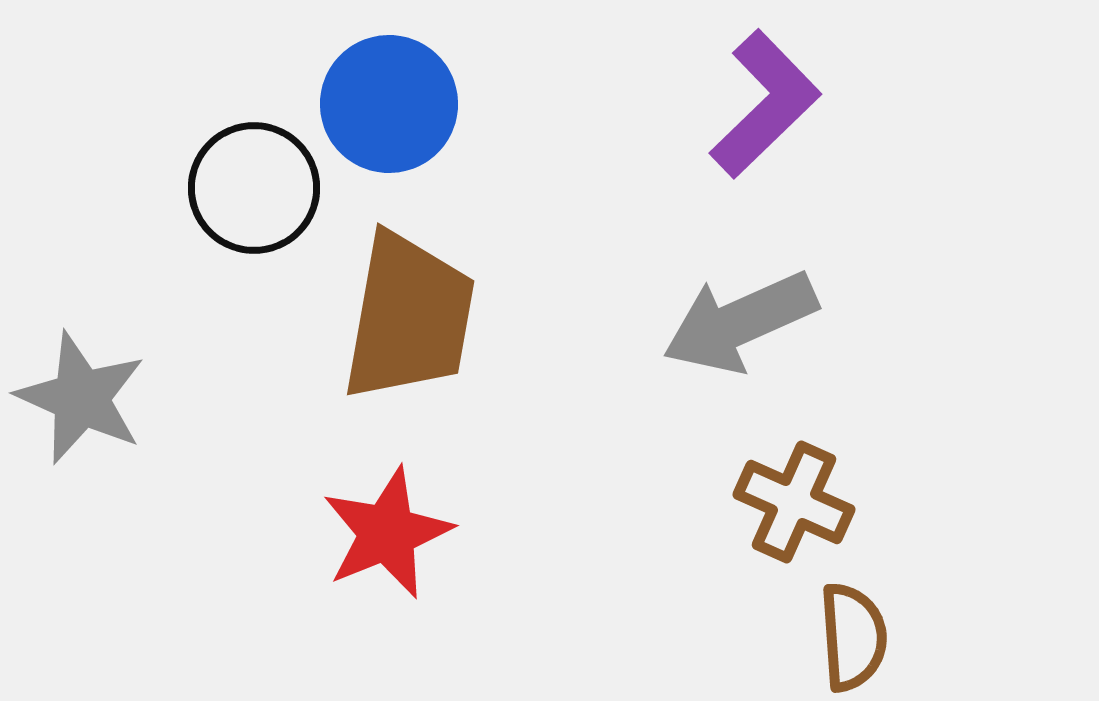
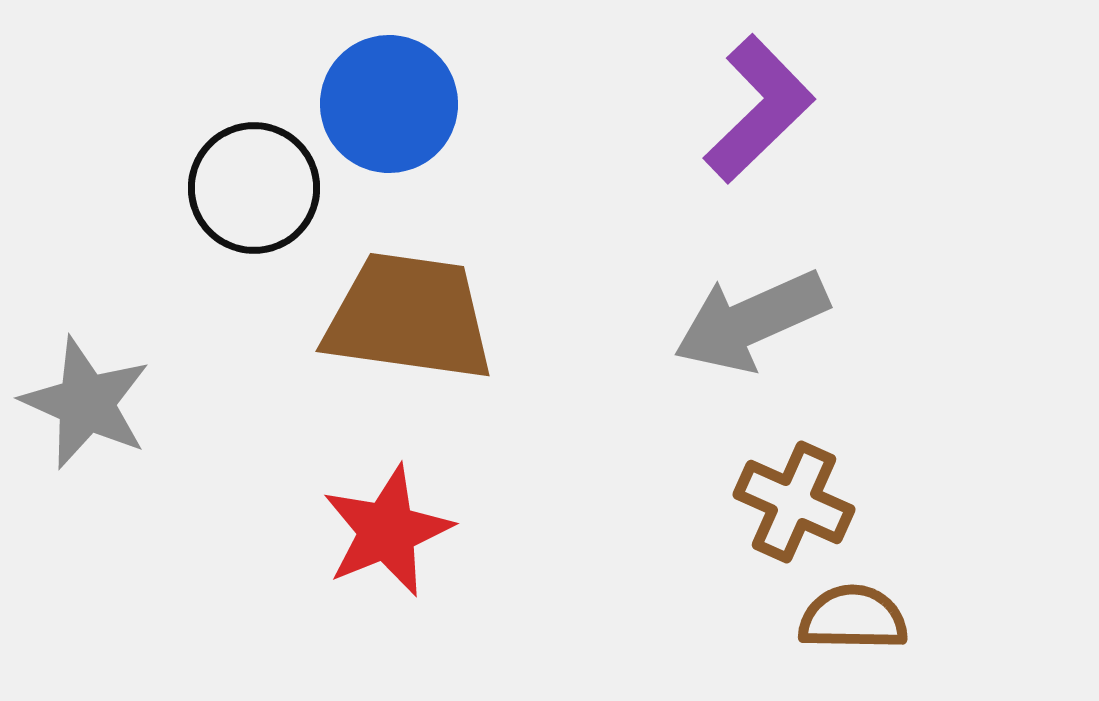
purple L-shape: moved 6 px left, 5 px down
brown trapezoid: rotated 92 degrees counterclockwise
gray arrow: moved 11 px right, 1 px up
gray star: moved 5 px right, 5 px down
red star: moved 2 px up
brown semicircle: moved 19 px up; rotated 85 degrees counterclockwise
